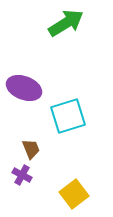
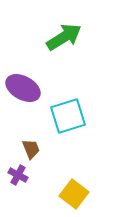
green arrow: moved 2 px left, 14 px down
purple ellipse: moved 1 px left; rotated 8 degrees clockwise
purple cross: moved 4 px left
yellow square: rotated 16 degrees counterclockwise
